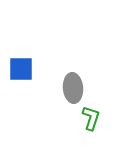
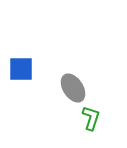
gray ellipse: rotated 28 degrees counterclockwise
